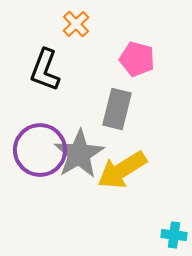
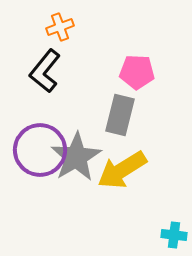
orange cross: moved 16 px left, 3 px down; rotated 24 degrees clockwise
pink pentagon: moved 13 px down; rotated 12 degrees counterclockwise
black L-shape: moved 1 px down; rotated 18 degrees clockwise
gray rectangle: moved 3 px right, 6 px down
gray star: moved 3 px left, 3 px down
